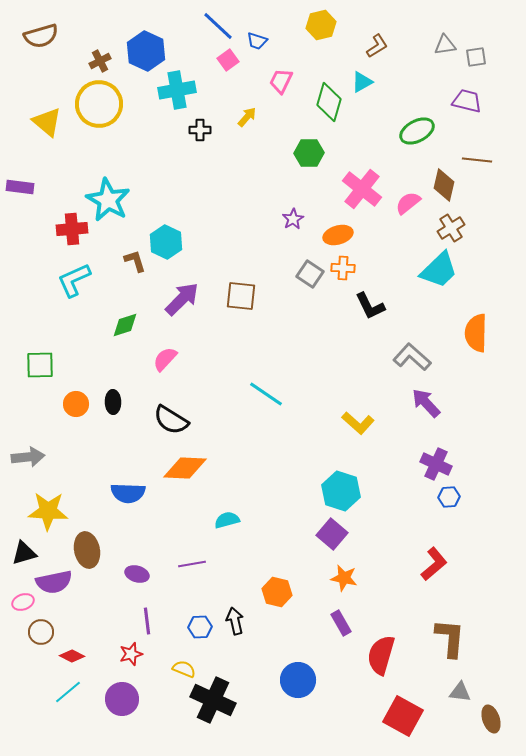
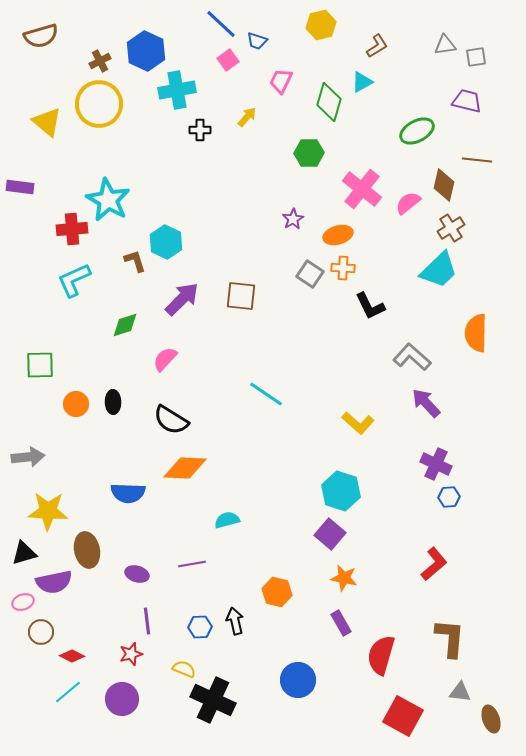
blue line at (218, 26): moved 3 px right, 2 px up
purple square at (332, 534): moved 2 px left
